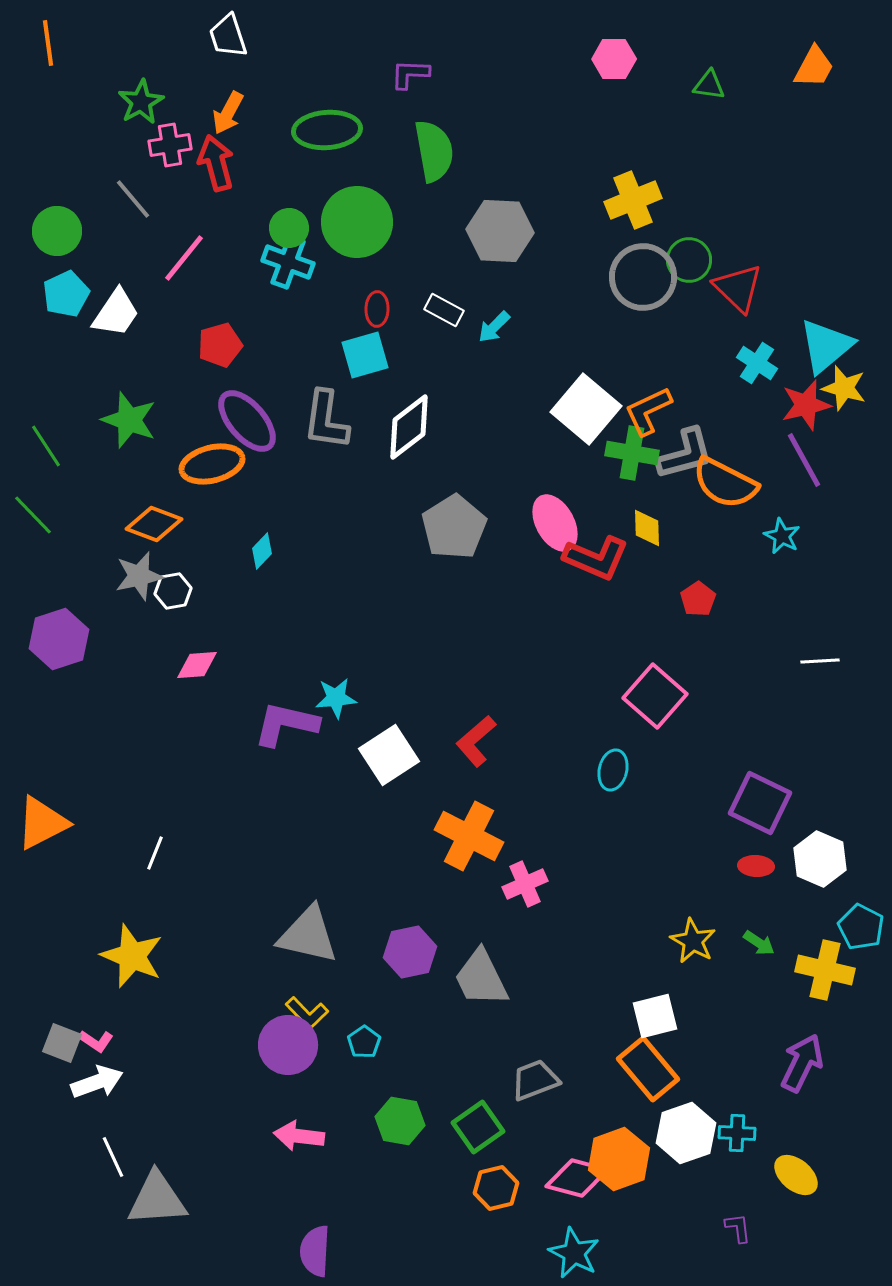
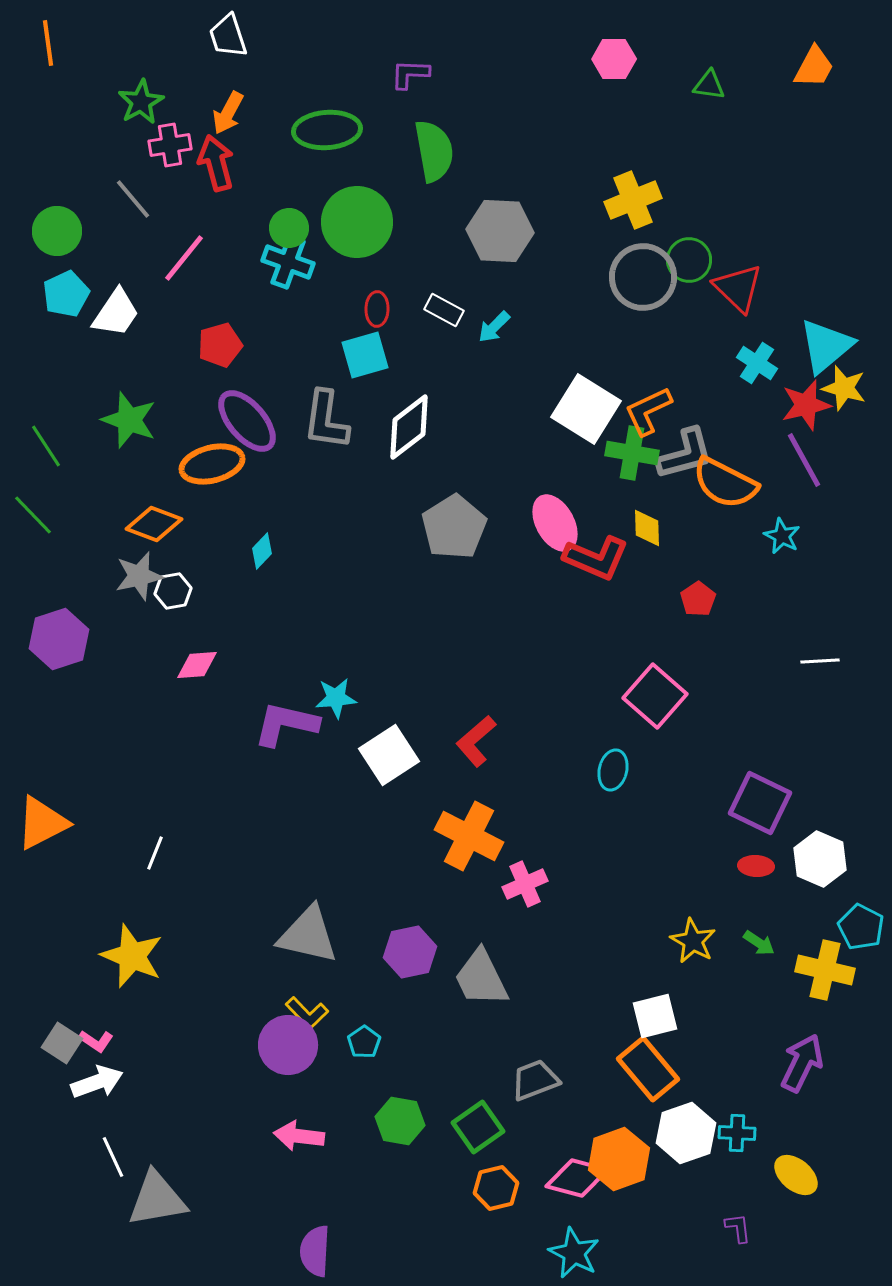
white square at (586, 409): rotated 8 degrees counterclockwise
gray square at (62, 1043): rotated 12 degrees clockwise
gray triangle at (157, 1199): rotated 6 degrees counterclockwise
